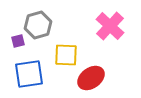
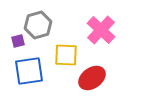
pink cross: moved 9 px left, 4 px down
blue square: moved 3 px up
red ellipse: moved 1 px right
